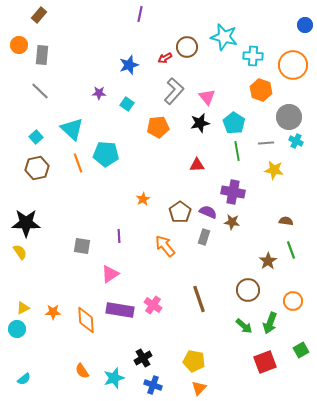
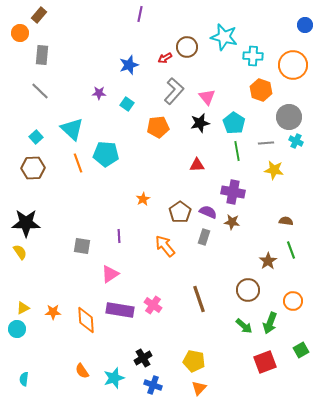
orange circle at (19, 45): moved 1 px right, 12 px up
brown hexagon at (37, 168): moved 4 px left; rotated 10 degrees clockwise
cyan semicircle at (24, 379): rotated 136 degrees clockwise
